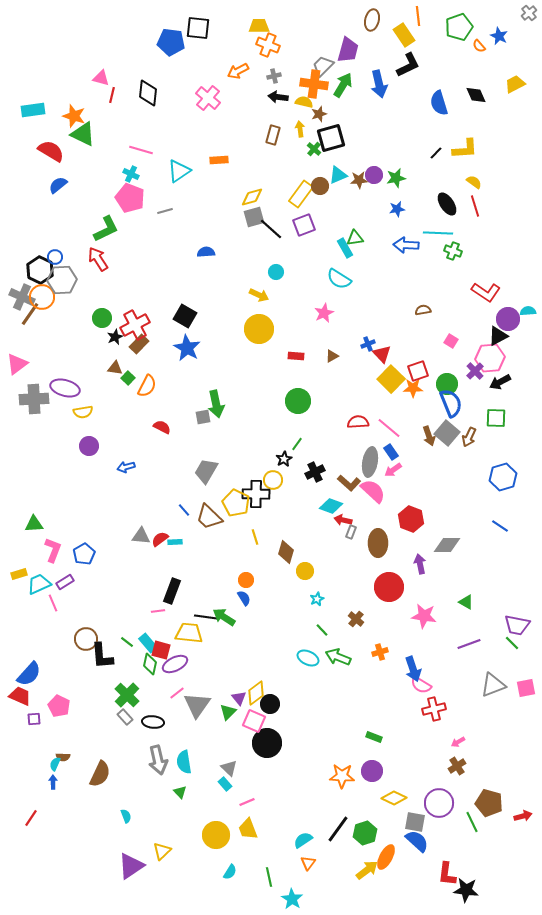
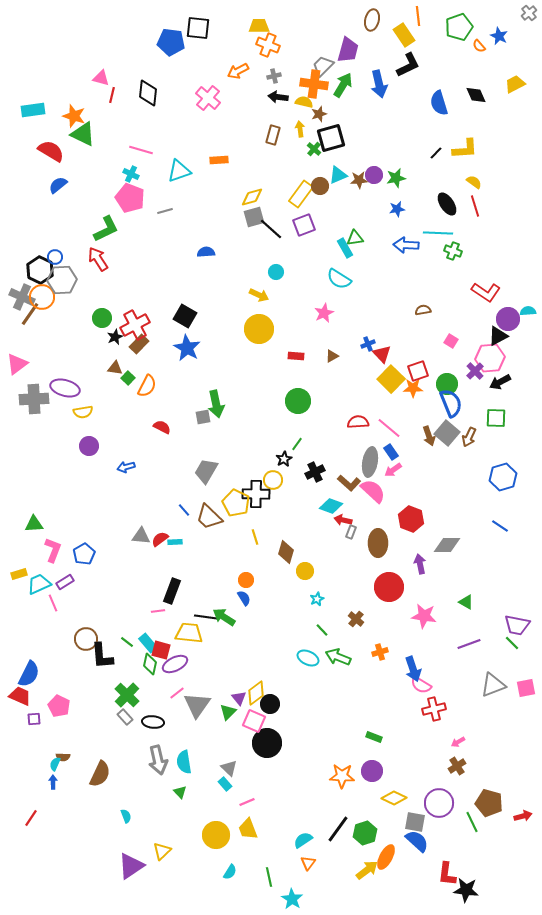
cyan triangle at (179, 171): rotated 15 degrees clockwise
blue semicircle at (29, 674): rotated 16 degrees counterclockwise
